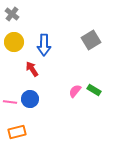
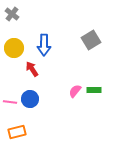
yellow circle: moved 6 px down
green rectangle: rotated 32 degrees counterclockwise
